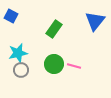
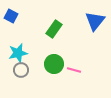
pink line: moved 4 px down
